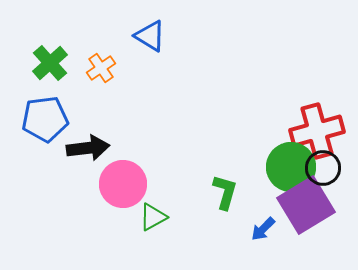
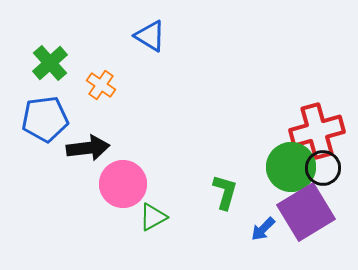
orange cross: moved 17 px down; rotated 20 degrees counterclockwise
purple square: moved 7 px down
